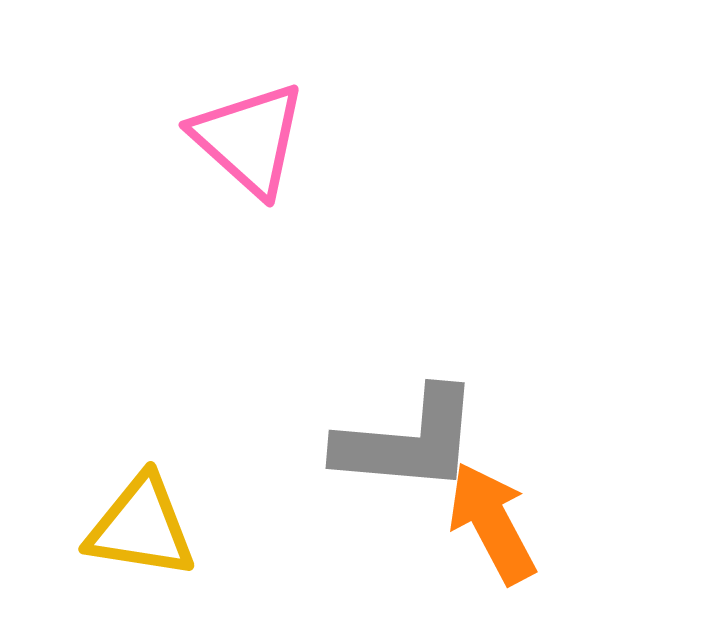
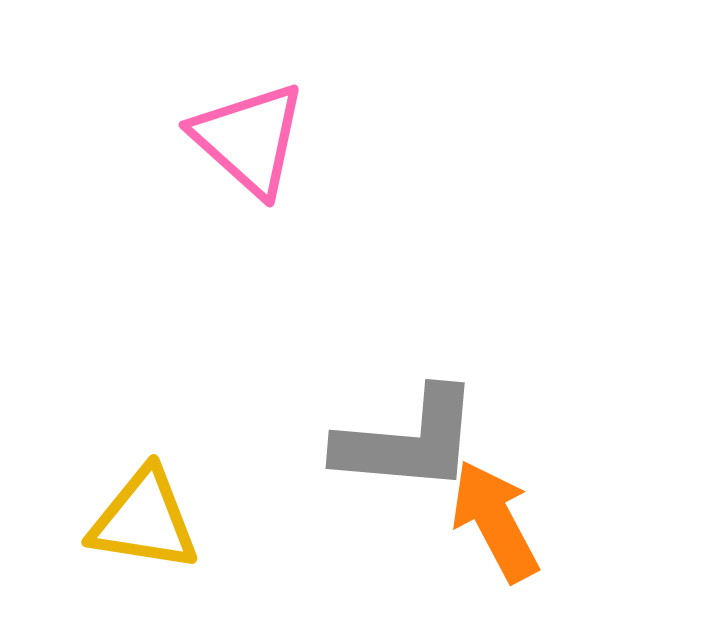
orange arrow: moved 3 px right, 2 px up
yellow triangle: moved 3 px right, 7 px up
